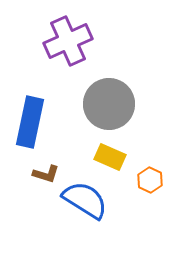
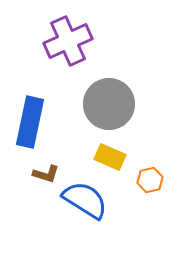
orange hexagon: rotated 20 degrees clockwise
